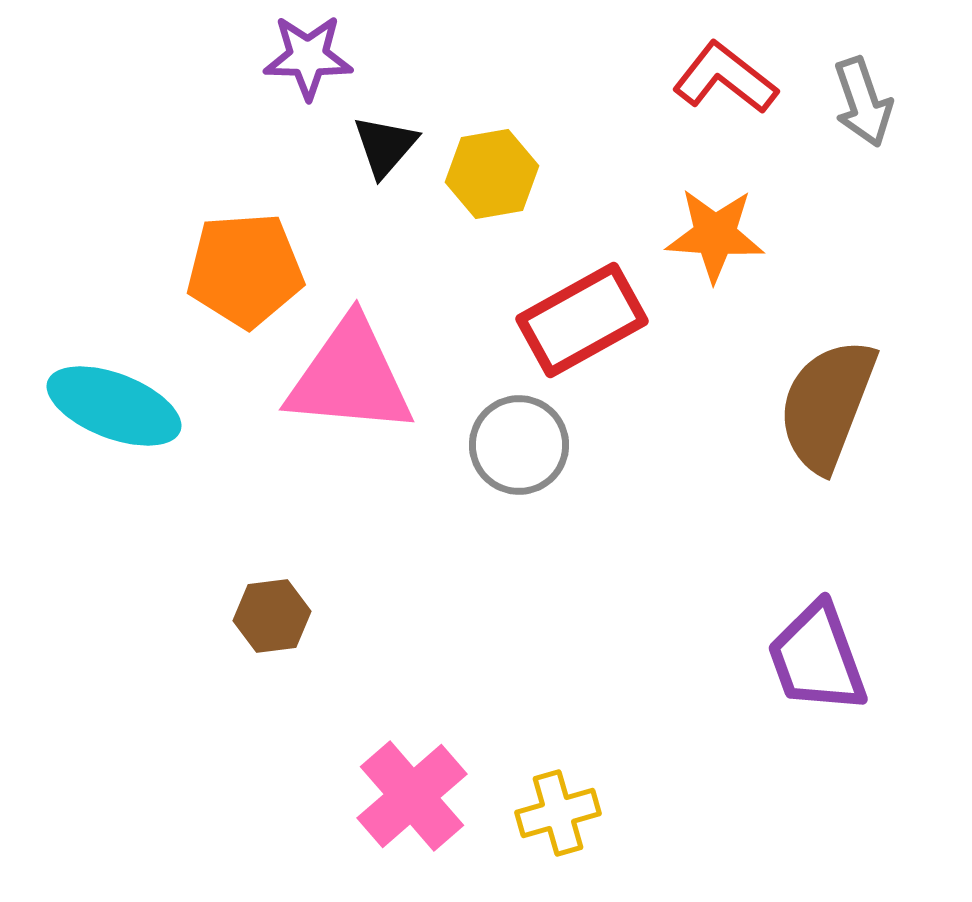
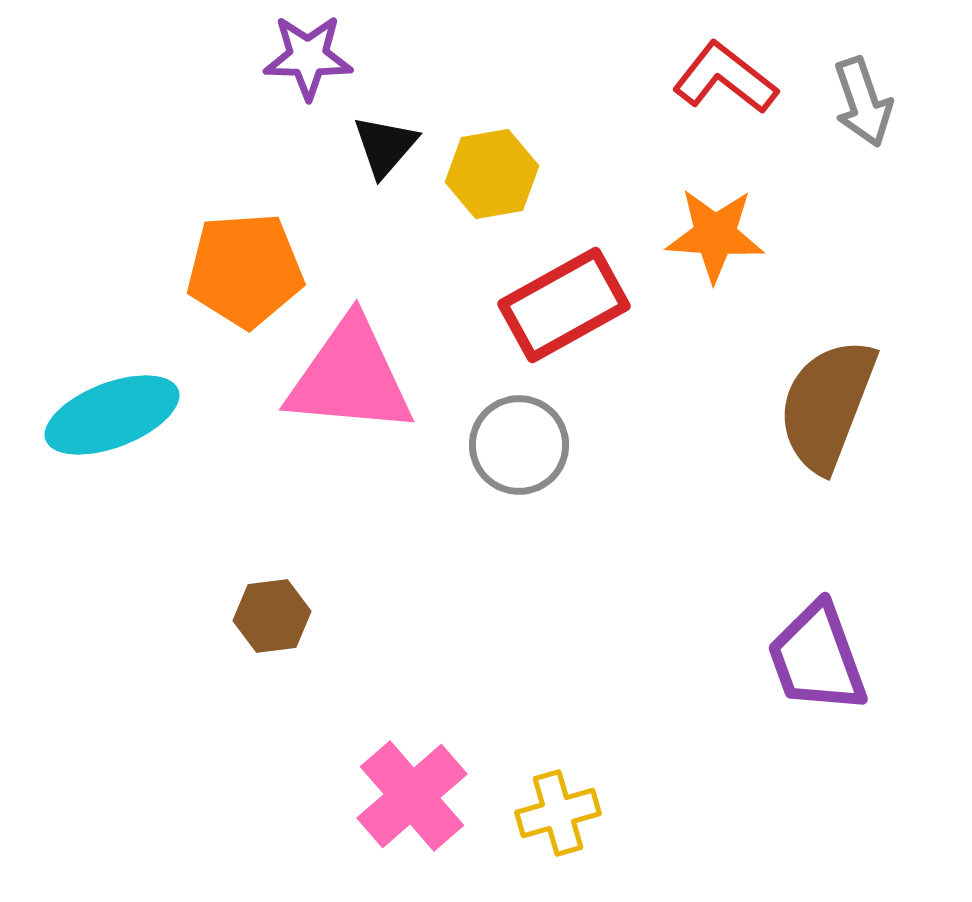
red rectangle: moved 18 px left, 15 px up
cyan ellipse: moved 2 px left, 9 px down; rotated 42 degrees counterclockwise
